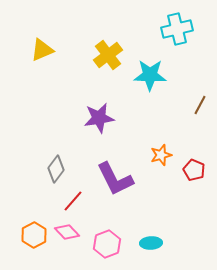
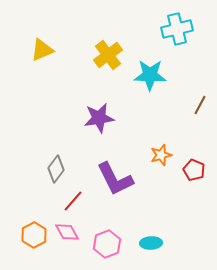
pink diamond: rotated 15 degrees clockwise
